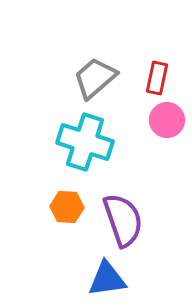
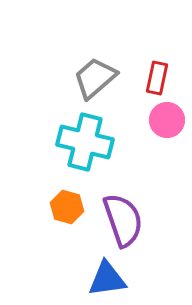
cyan cross: rotated 4 degrees counterclockwise
orange hexagon: rotated 12 degrees clockwise
